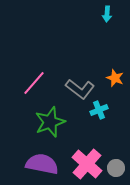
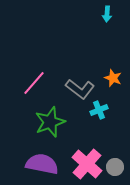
orange star: moved 2 px left
gray circle: moved 1 px left, 1 px up
